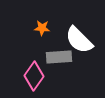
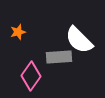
orange star: moved 24 px left, 4 px down; rotated 21 degrees counterclockwise
pink diamond: moved 3 px left
